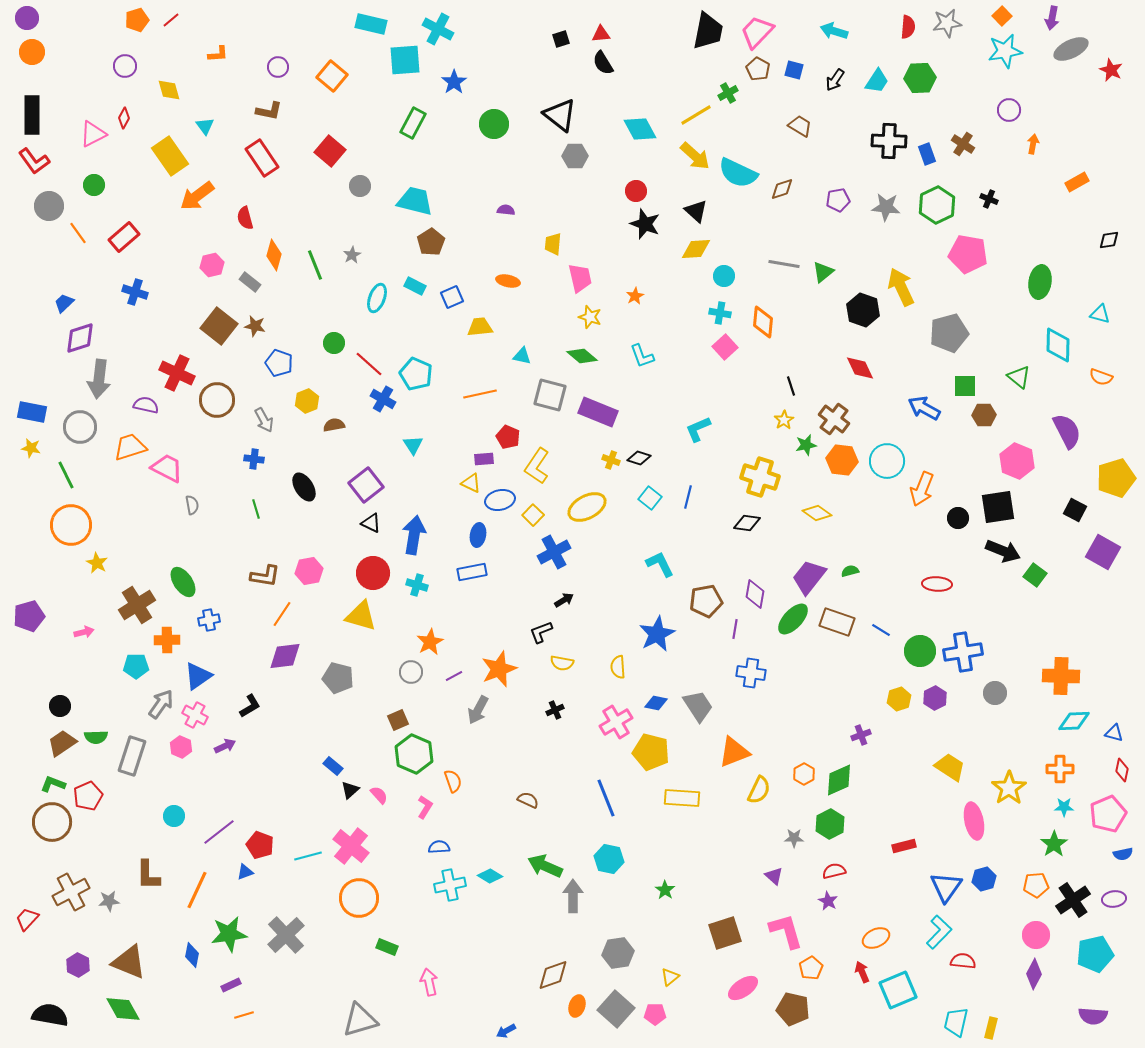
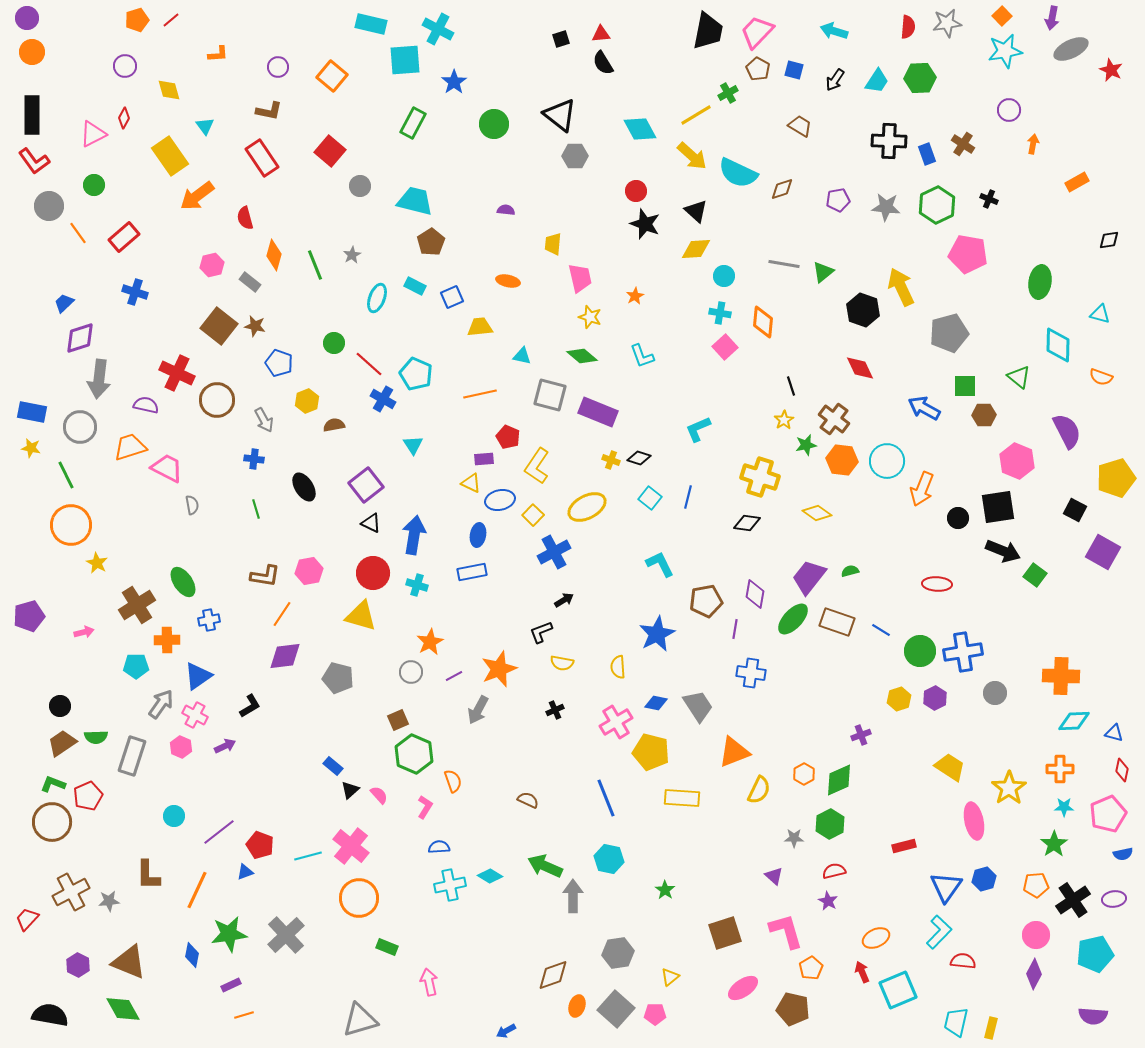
yellow arrow at (695, 156): moved 3 px left
